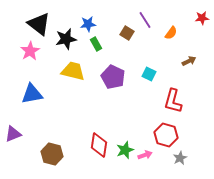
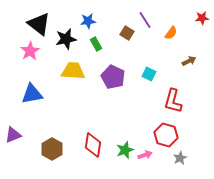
blue star: moved 3 px up
yellow trapezoid: rotated 10 degrees counterclockwise
purple triangle: moved 1 px down
red diamond: moved 6 px left
brown hexagon: moved 5 px up; rotated 15 degrees clockwise
